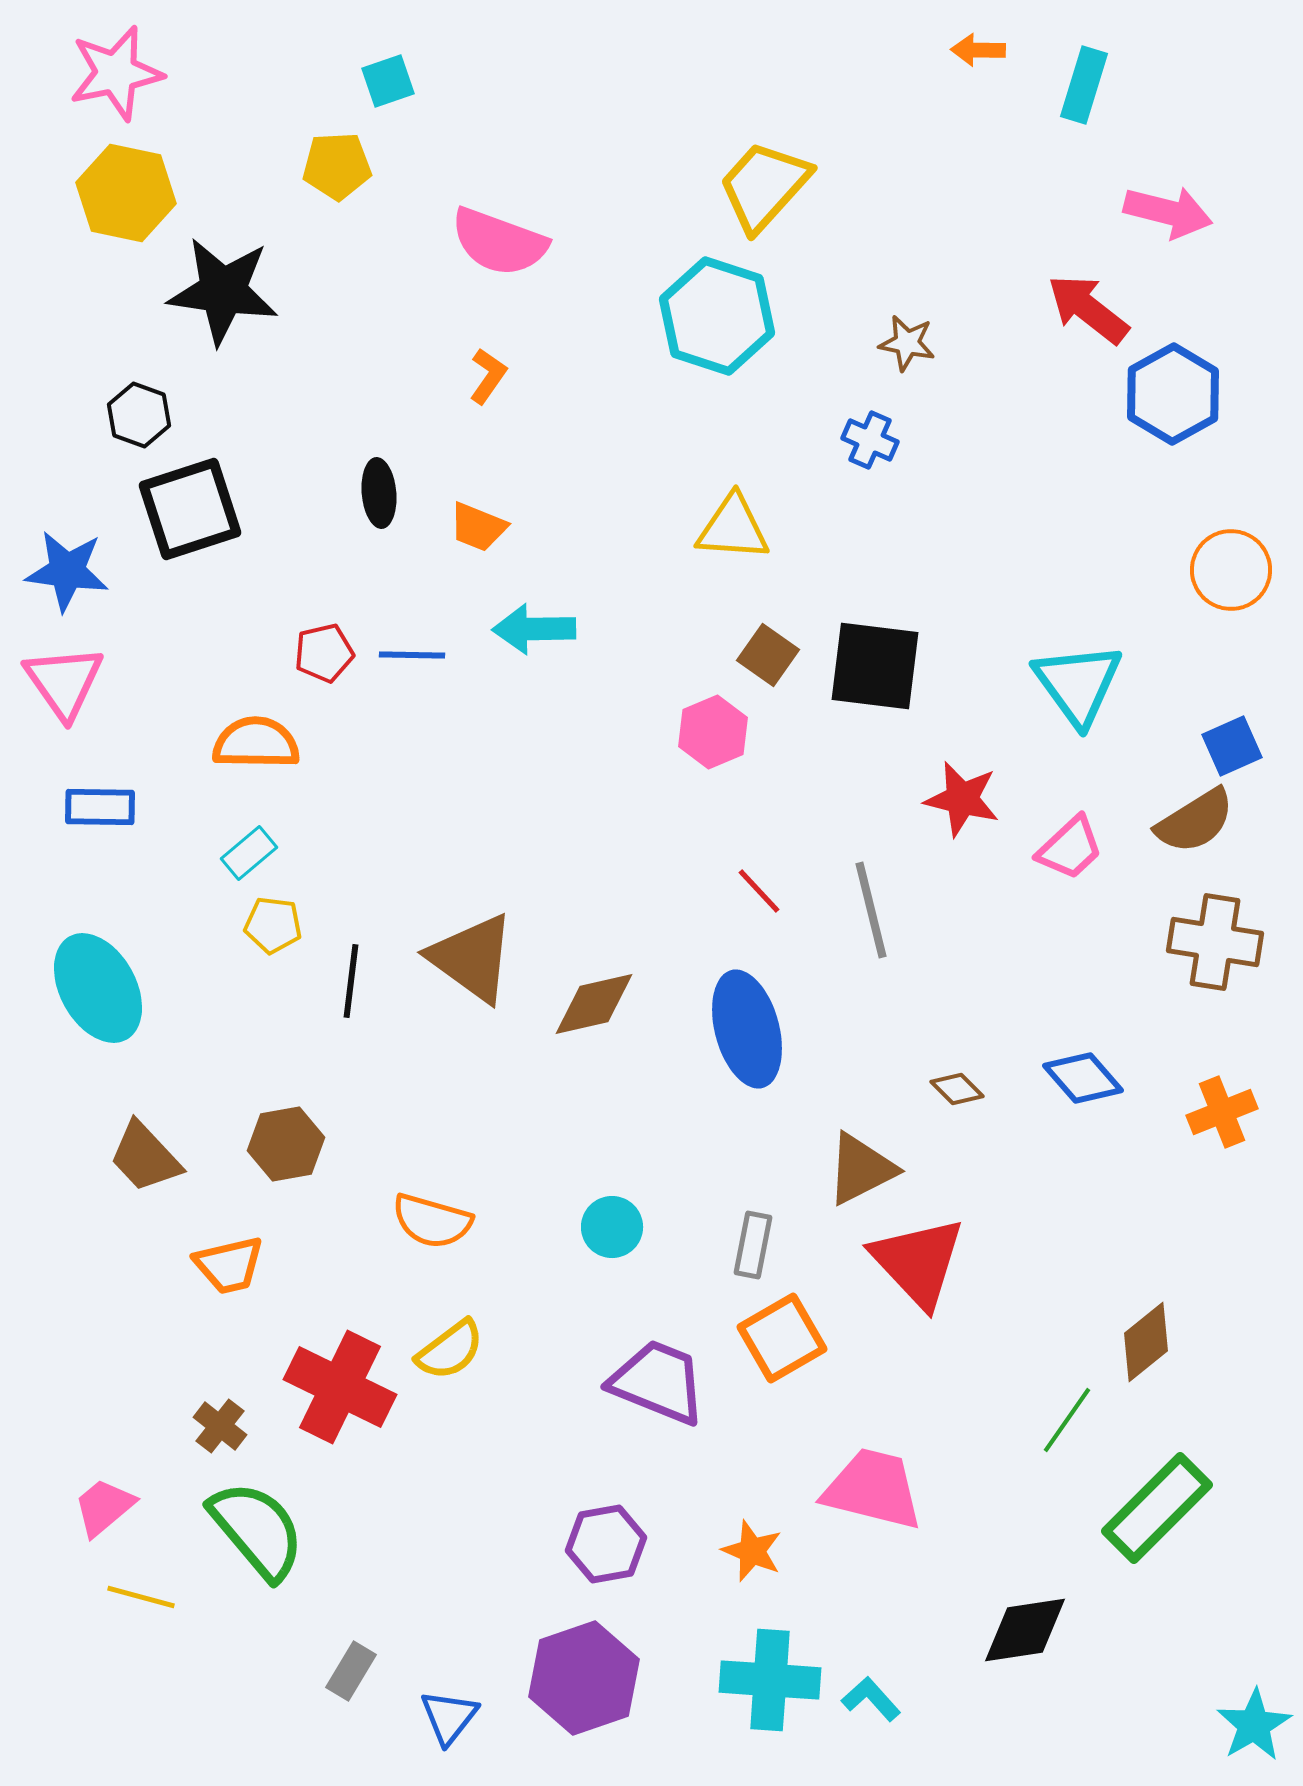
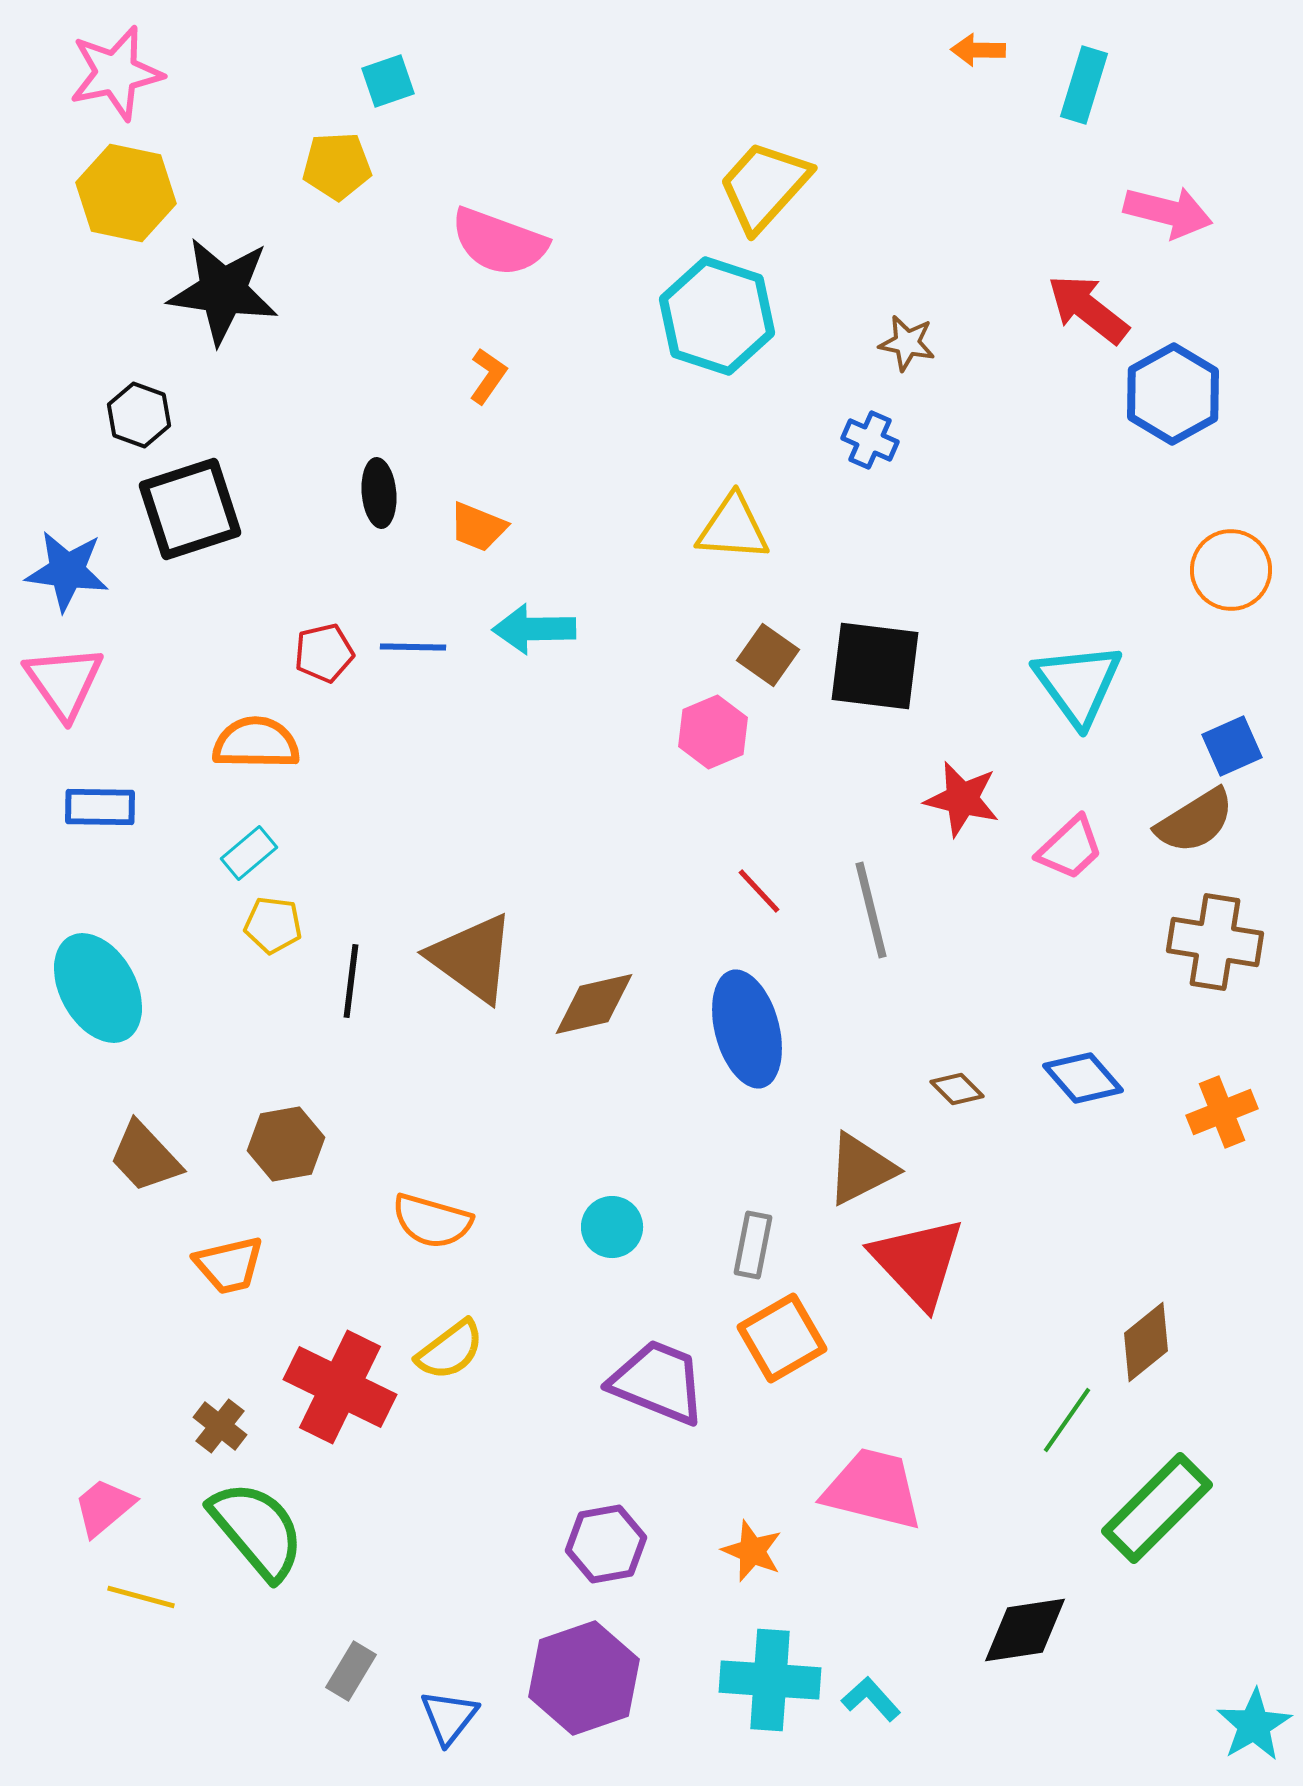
blue line at (412, 655): moved 1 px right, 8 px up
